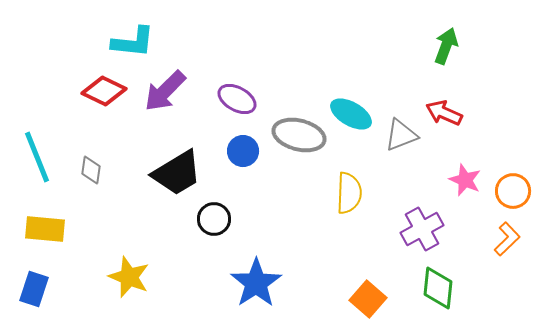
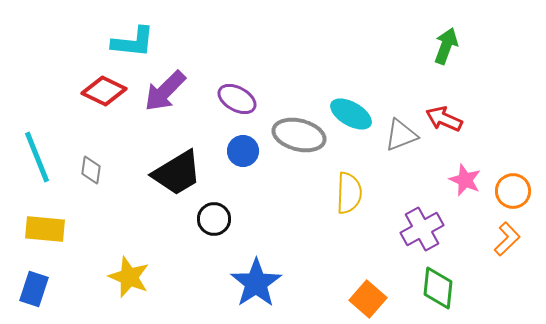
red arrow: moved 6 px down
